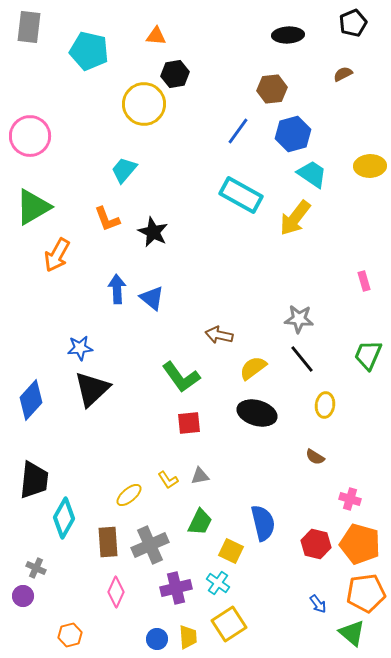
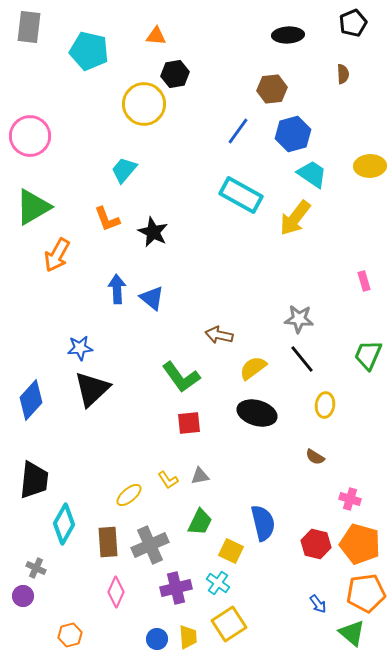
brown semicircle at (343, 74): rotated 114 degrees clockwise
cyan diamond at (64, 518): moved 6 px down
